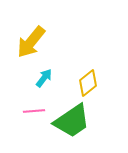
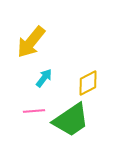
yellow diamond: rotated 12 degrees clockwise
green trapezoid: moved 1 px left, 1 px up
